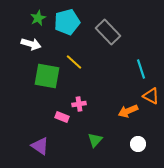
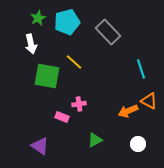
white arrow: rotated 60 degrees clockwise
orange triangle: moved 2 px left, 5 px down
green triangle: rotated 21 degrees clockwise
